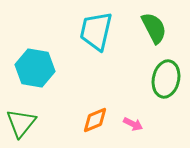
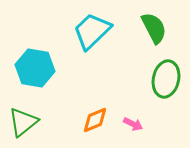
cyan trapezoid: moved 4 px left; rotated 33 degrees clockwise
green triangle: moved 2 px right, 1 px up; rotated 12 degrees clockwise
